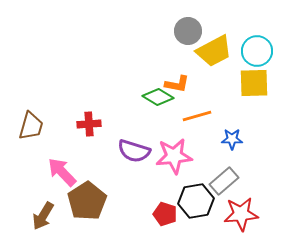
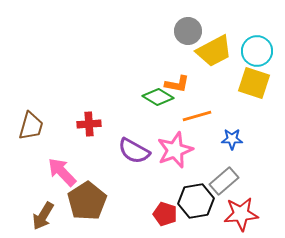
yellow square: rotated 20 degrees clockwise
purple semicircle: rotated 12 degrees clockwise
pink star: moved 1 px right, 6 px up; rotated 15 degrees counterclockwise
